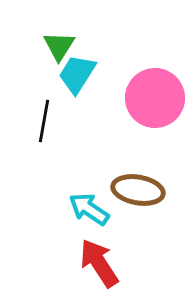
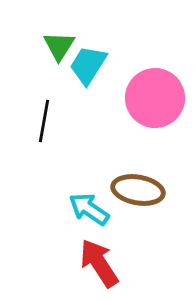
cyan trapezoid: moved 11 px right, 9 px up
